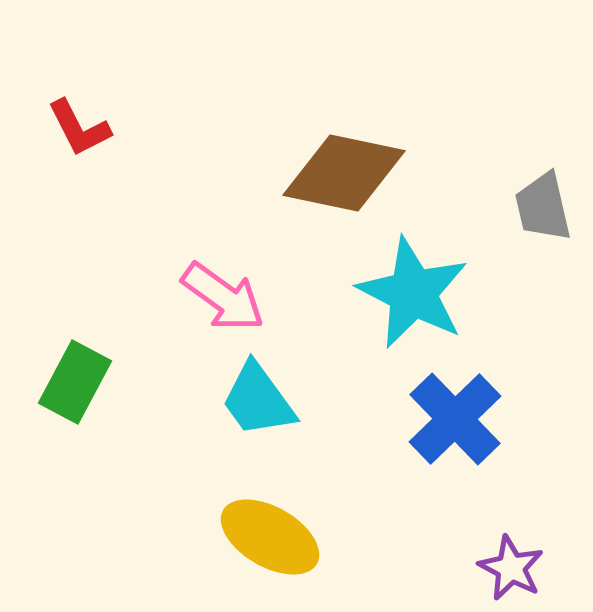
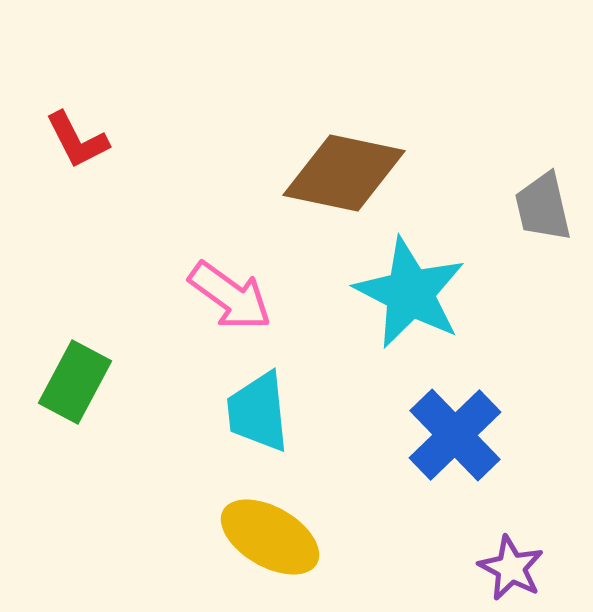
red L-shape: moved 2 px left, 12 px down
cyan star: moved 3 px left
pink arrow: moved 7 px right, 1 px up
cyan trapezoid: moved 12 px down; rotated 30 degrees clockwise
blue cross: moved 16 px down
